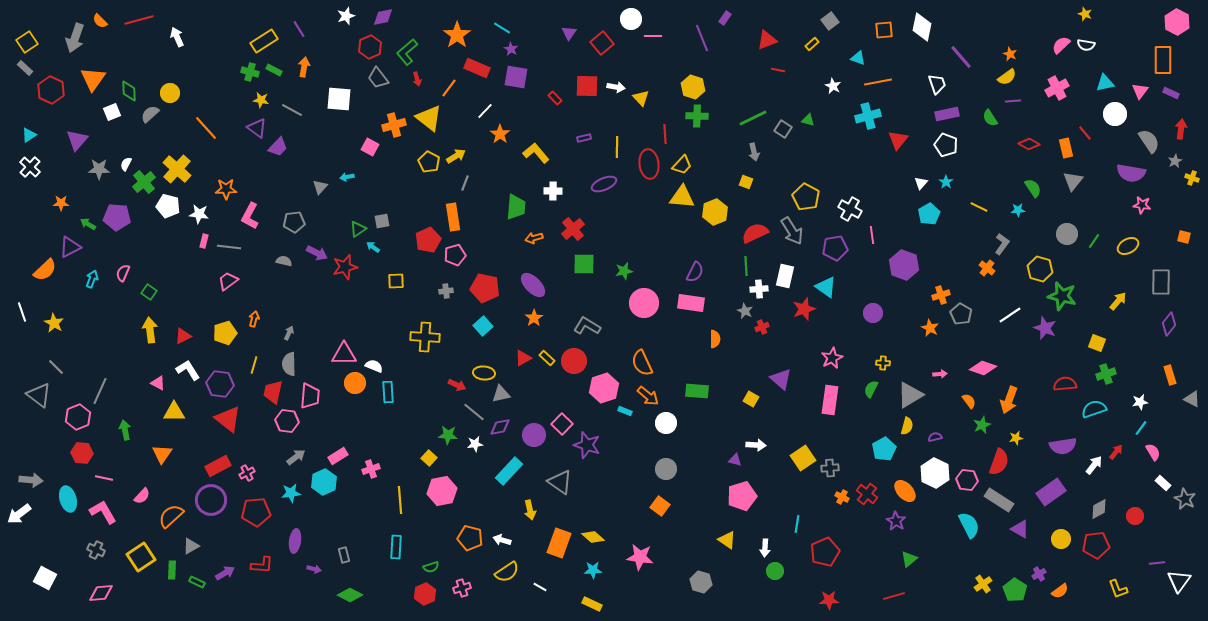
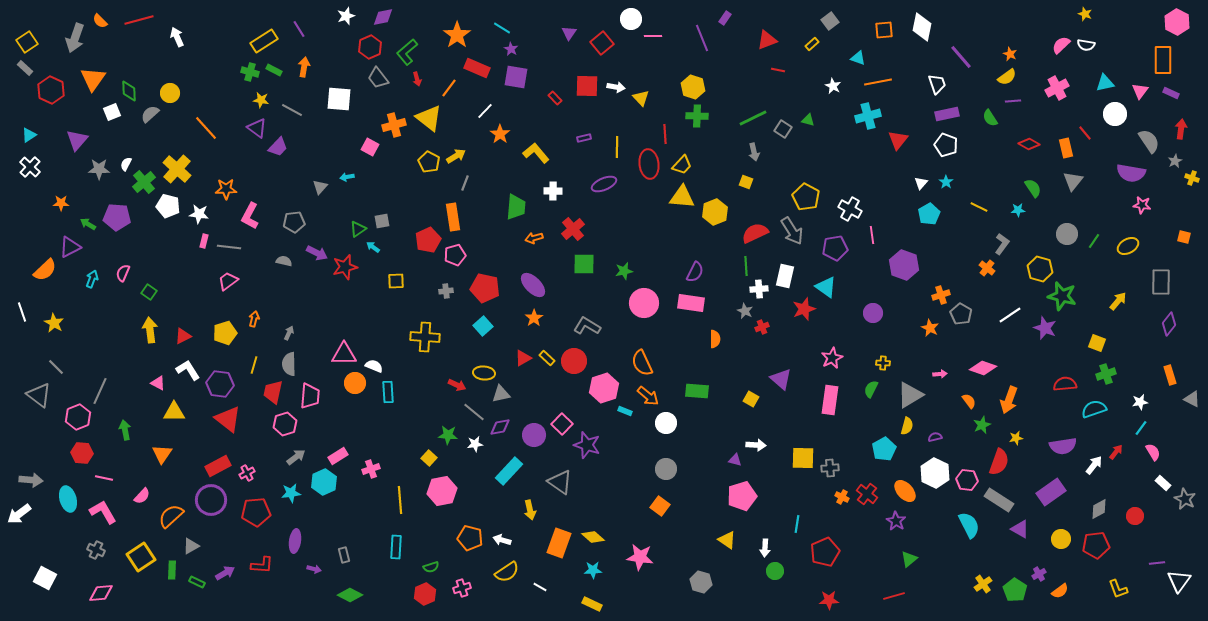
pink hexagon at (287, 421): moved 2 px left, 3 px down; rotated 25 degrees counterclockwise
yellow square at (803, 458): rotated 35 degrees clockwise
